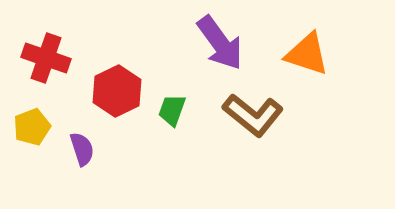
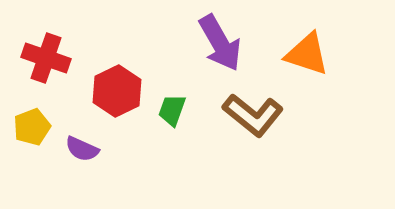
purple arrow: rotated 6 degrees clockwise
purple semicircle: rotated 132 degrees clockwise
